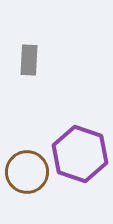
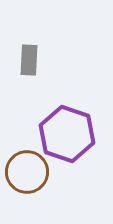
purple hexagon: moved 13 px left, 20 px up
